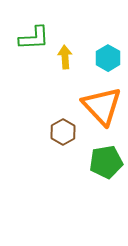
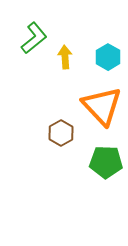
green L-shape: rotated 36 degrees counterclockwise
cyan hexagon: moved 1 px up
brown hexagon: moved 2 px left, 1 px down
green pentagon: rotated 12 degrees clockwise
